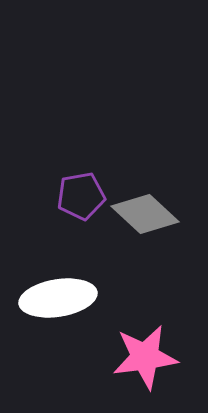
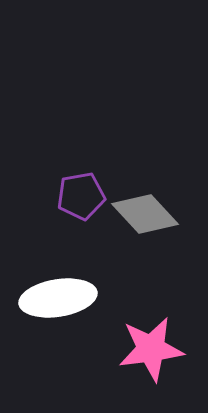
gray diamond: rotated 4 degrees clockwise
pink star: moved 6 px right, 8 px up
